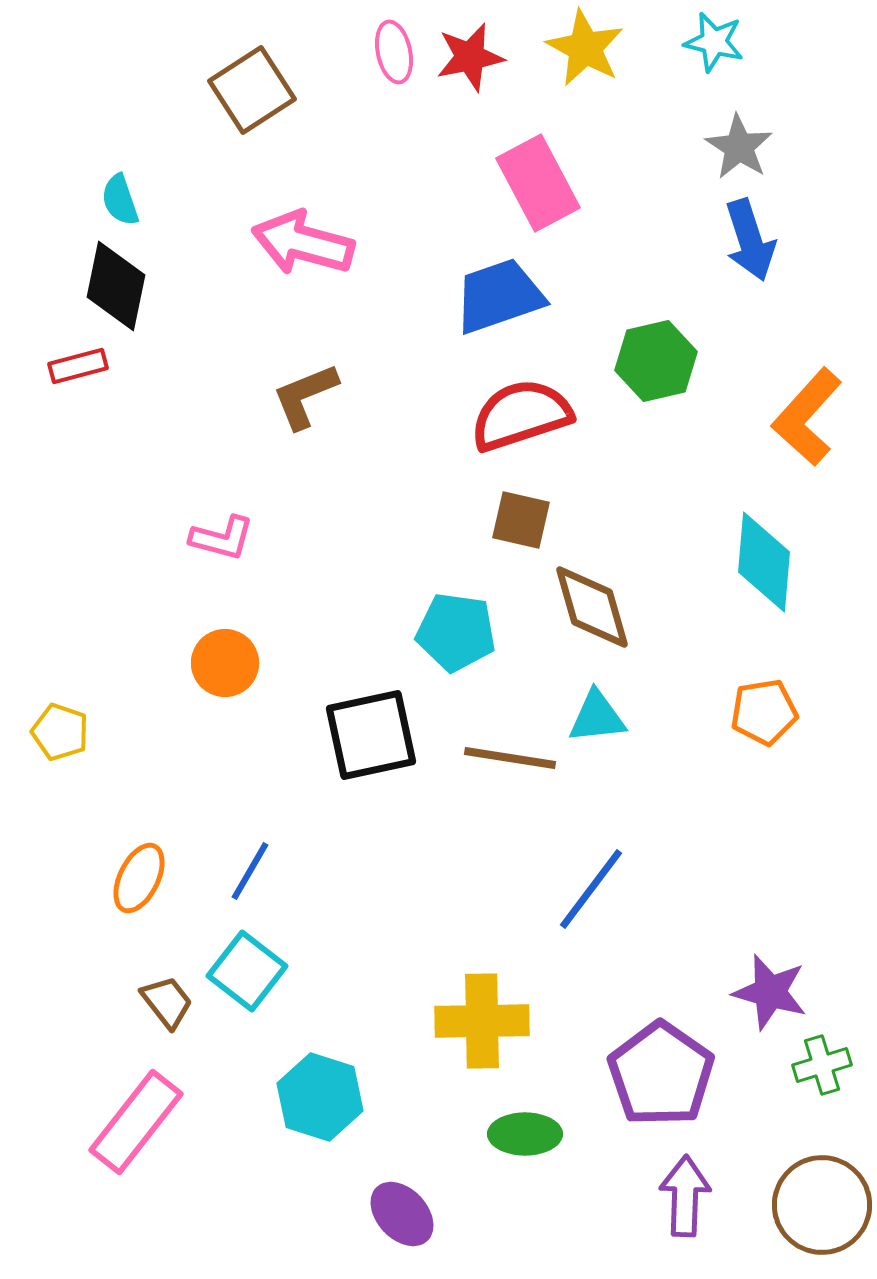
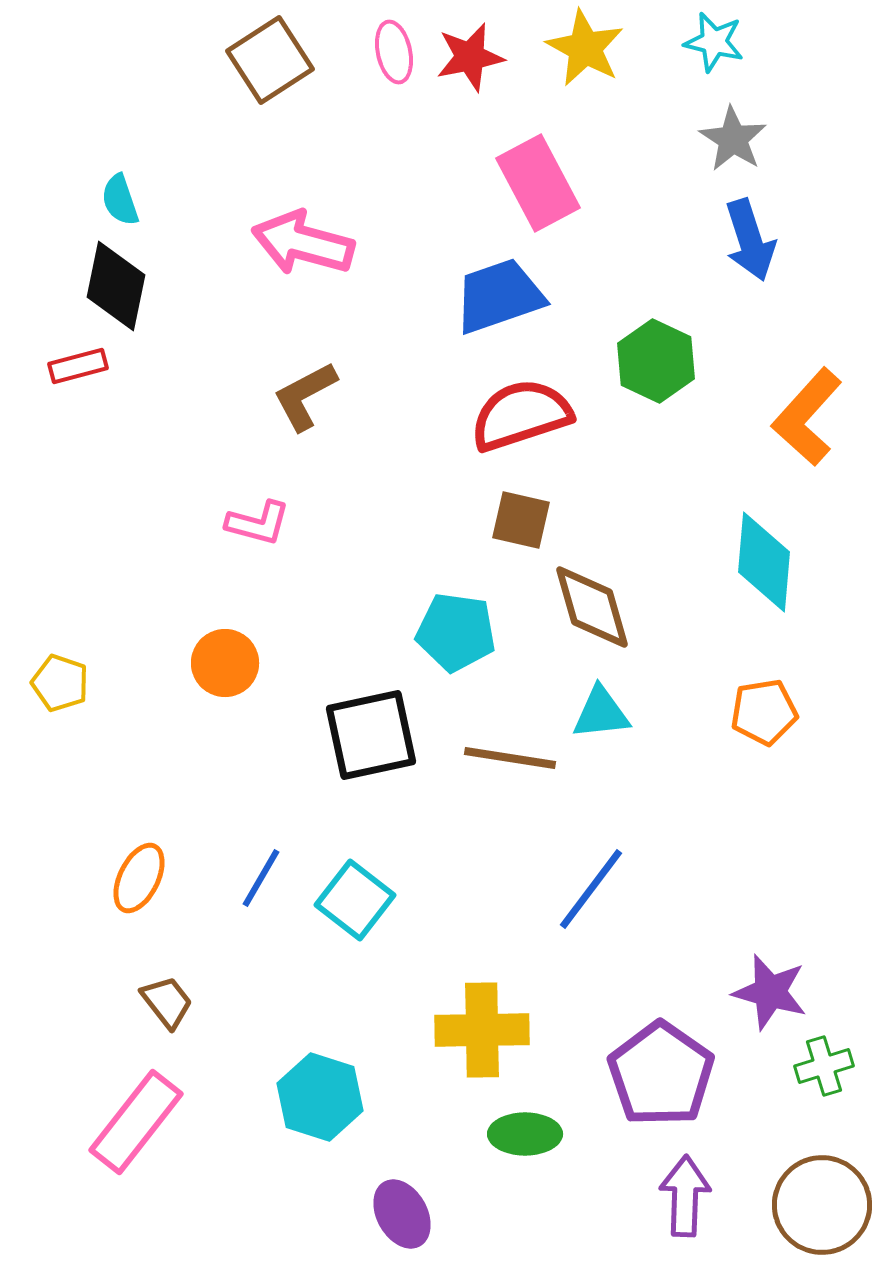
brown square at (252, 90): moved 18 px right, 30 px up
gray star at (739, 147): moved 6 px left, 8 px up
green hexagon at (656, 361): rotated 22 degrees counterclockwise
brown L-shape at (305, 396): rotated 6 degrees counterclockwise
pink L-shape at (222, 538): moved 36 px right, 15 px up
cyan triangle at (597, 717): moved 4 px right, 4 px up
yellow pentagon at (60, 732): moved 49 px up
blue line at (250, 871): moved 11 px right, 7 px down
cyan square at (247, 971): moved 108 px right, 71 px up
yellow cross at (482, 1021): moved 9 px down
green cross at (822, 1065): moved 2 px right, 1 px down
purple ellipse at (402, 1214): rotated 14 degrees clockwise
